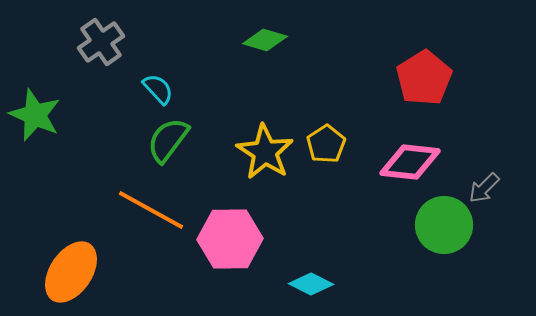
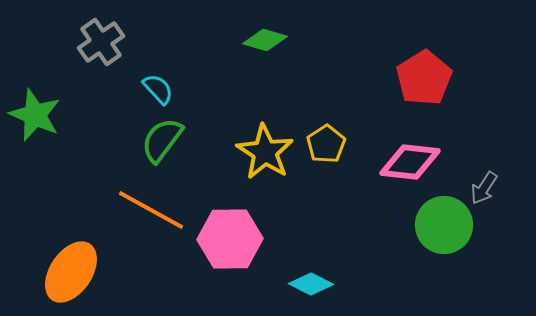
green semicircle: moved 6 px left
gray arrow: rotated 12 degrees counterclockwise
